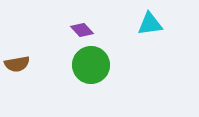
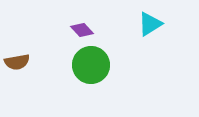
cyan triangle: rotated 24 degrees counterclockwise
brown semicircle: moved 2 px up
